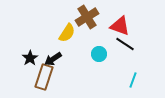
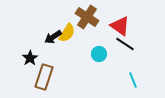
brown cross: rotated 25 degrees counterclockwise
red triangle: rotated 15 degrees clockwise
black arrow: moved 22 px up
cyan line: rotated 42 degrees counterclockwise
